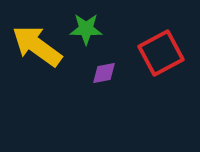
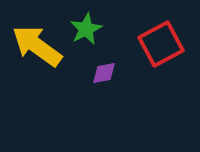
green star: rotated 28 degrees counterclockwise
red square: moved 9 px up
